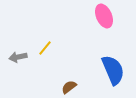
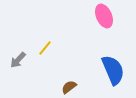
gray arrow: moved 3 px down; rotated 36 degrees counterclockwise
